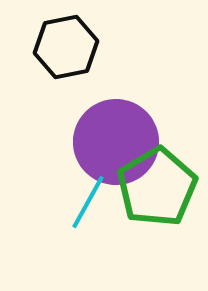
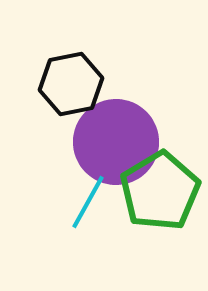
black hexagon: moved 5 px right, 37 px down
green pentagon: moved 3 px right, 4 px down
